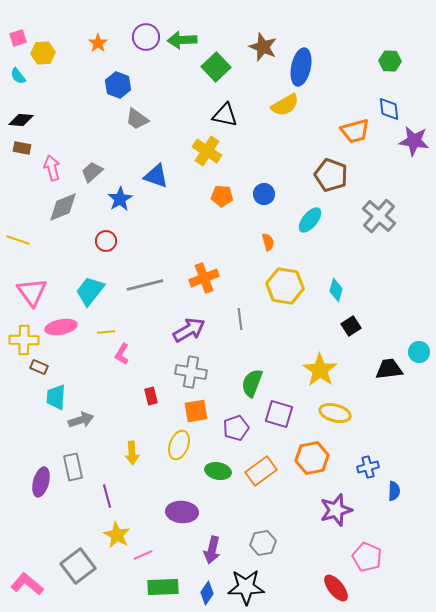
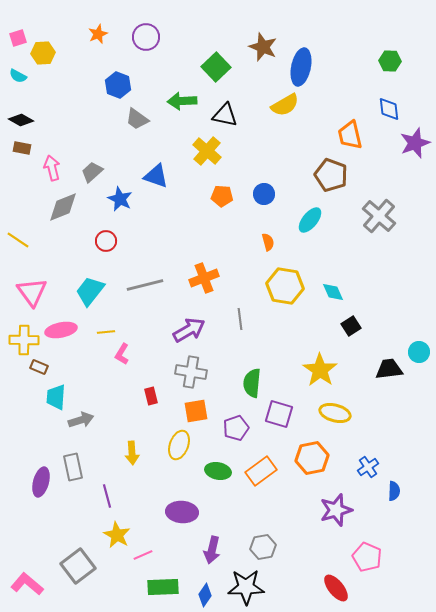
green arrow at (182, 40): moved 61 px down
orange star at (98, 43): moved 9 px up; rotated 12 degrees clockwise
cyan semicircle at (18, 76): rotated 24 degrees counterclockwise
black diamond at (21, 120): rotated 25 degrees clockwise
orange trapezoid at (355, 131): moved 5 px left, 4 px down; rotated 92 degrees clockwise
purple star at (414, 141): moved 1 px right, 2 px down; rotated 28 degrees counterclockwise
yellow cross at (207, 151): rotated 8 degrees clockwise
blue star at (120, 199): rotated 15 degrees counterclockwise
yellow line at (18, 240): rotated 15 degrees clockwise
cyan diamond at (336, 290): moved 3 px left, 2 px down; rotated 40 degrees counterclockwise
pink ellipse at (61, 327): moved 3 px down
green semicircle at (252, 383): rotated 16 degrees counterclockwise
blue cross at (368, 467): rotated 20 degrees counterclockwise
gray hexagon at (263, 543): moved 4 px down
blue diamond at (207, 593): moved 2 px left, 2 px down
